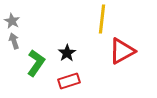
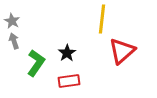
red triangle: rotated 12 degrees counterclockwise
red rectangle: rotated 10 degrees clockwise
